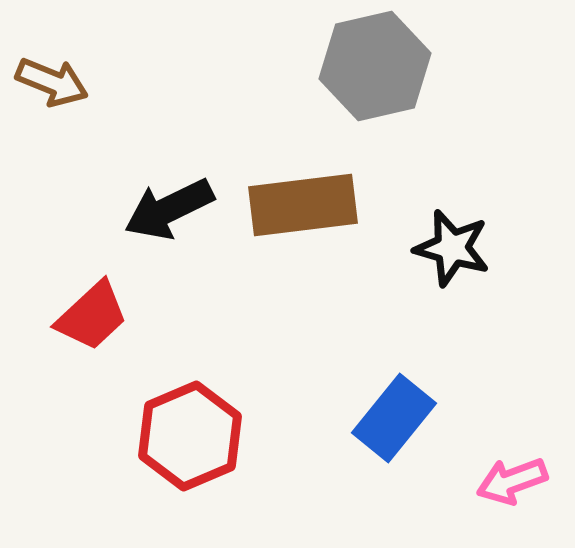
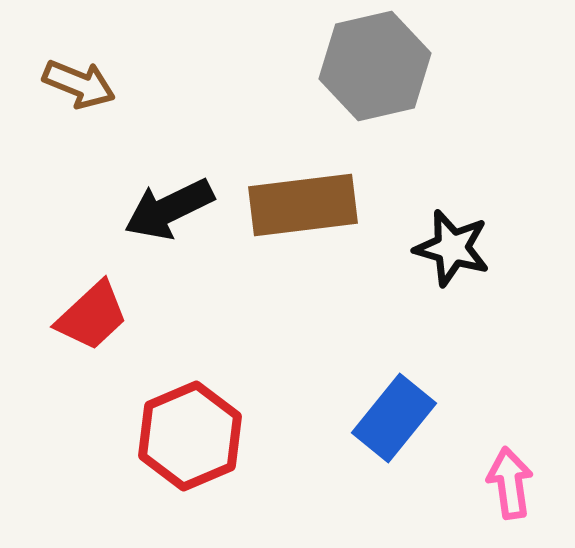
brown arrow: moved 27 px right, 2 px down
pink arrow: moved 2 px left, 2 px down; rotated 102 degrees clockwise
